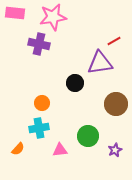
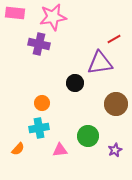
red line: moved 2 px up
